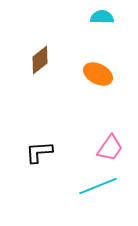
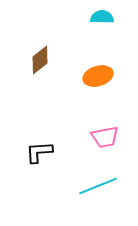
orange ellipse: moved 2 px down; rotated 44 degrees counterclockwise
pink trapezoid: moved 5 px left, 11 px up; rotated 44 degrees clockwise
